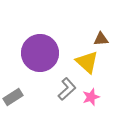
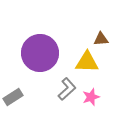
yellow triangle: rotated 40 degrees counterclockwise
